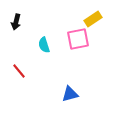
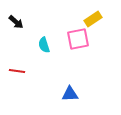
black arrow: rotated 63 degrees counterclockwise
red line: moved 2 px left; rotated 42 degrees counterclockwise
blue triangle: rotated 12 degrees clockwise
